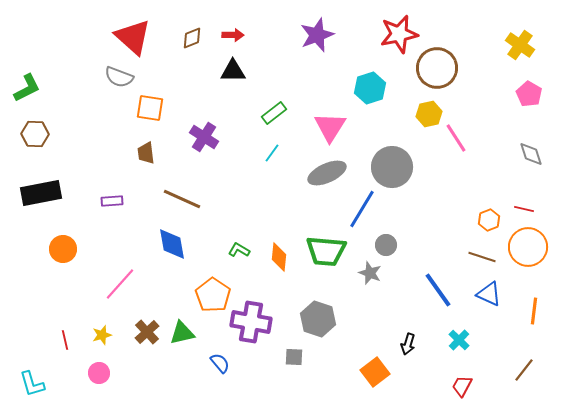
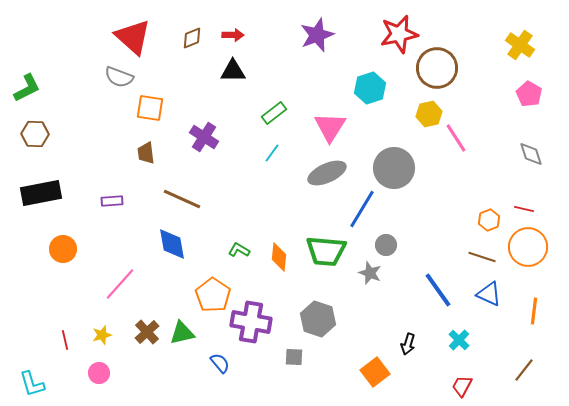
gray circle at (392, 167): moved 2 px right, 1 px down
